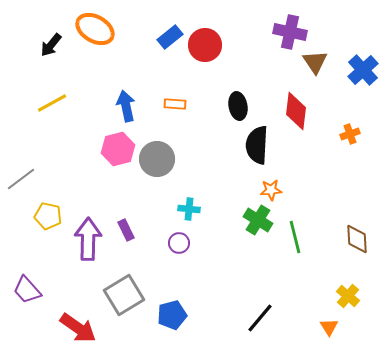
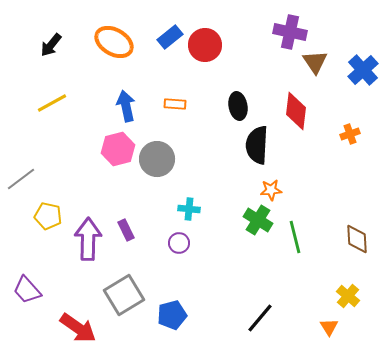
orange ellipse: moved 19 px right, 13 px down
